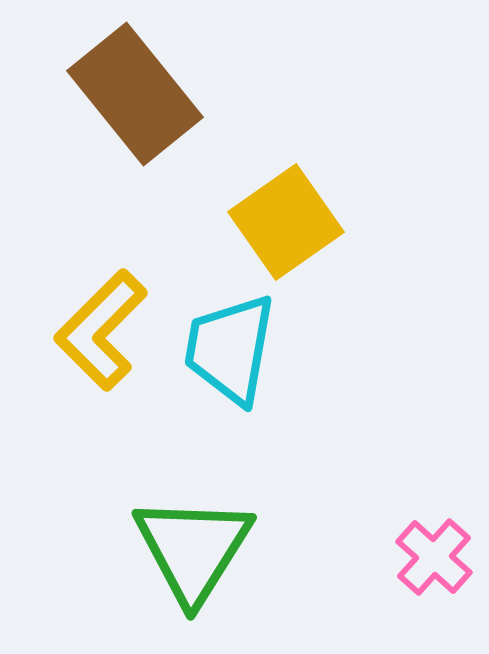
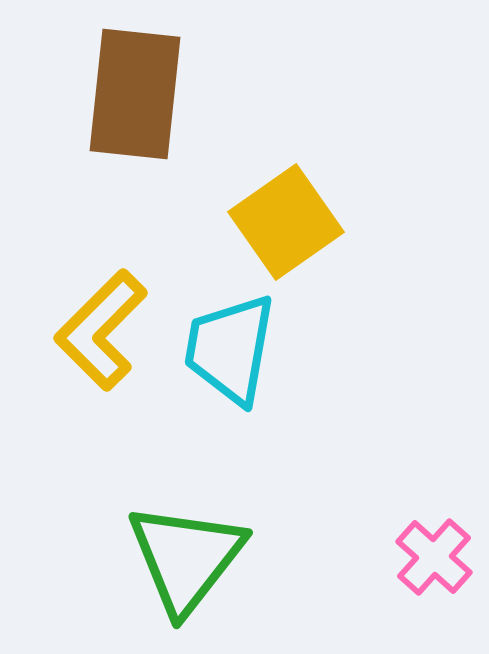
brown rectangle: rotated 45 degrees clockwise
green triangle: moved 7 px left, 9 px down; rotated 6 degrees clockwise
